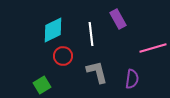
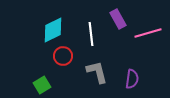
pink line: moved 5 px left, 15 px up
